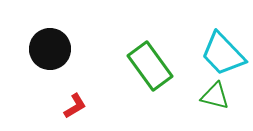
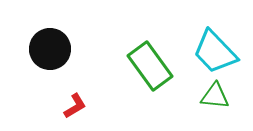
cyan trapezoid: moved 8 px left, 2 px up
green triangle: rotated 8 degrees counterclockwise
